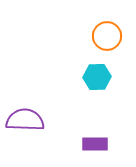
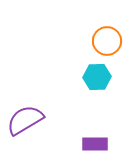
orange circle: moved 5 px down
purple semicircle: rotated 33 degrees counterclockwise
